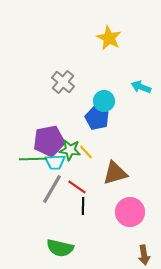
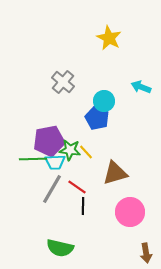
brown arrow: moved 2 px right, 2 px up
